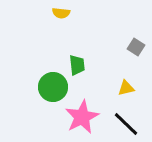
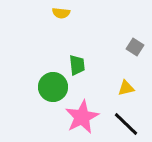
gray square: moved 1 px left
